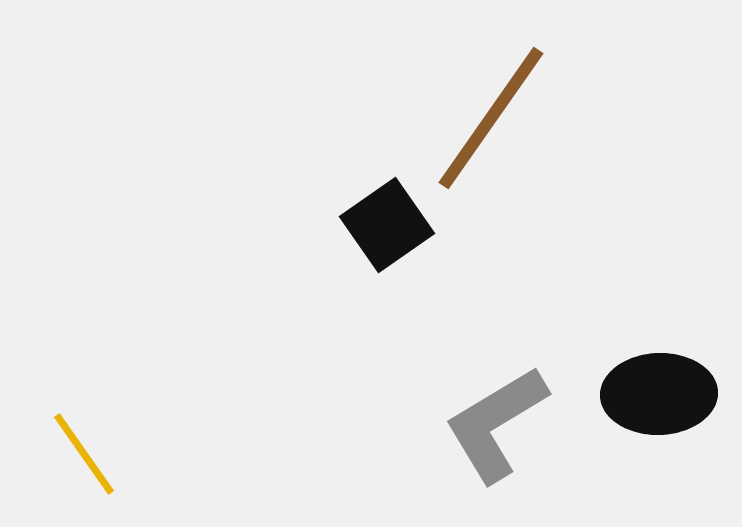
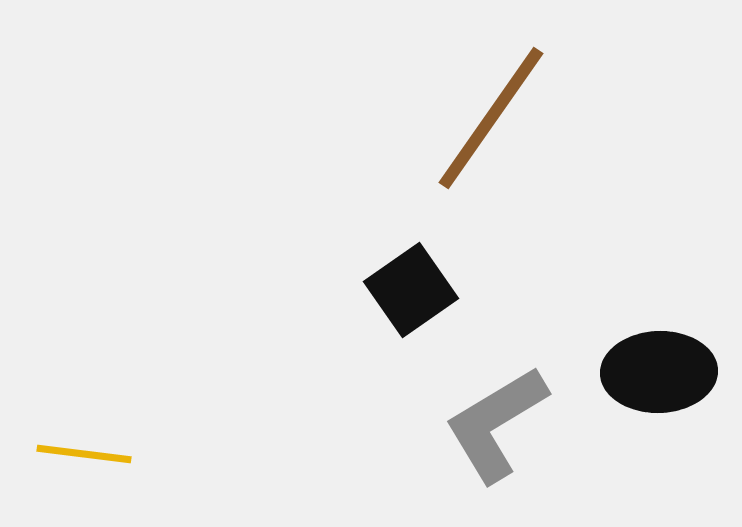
black square: moved 24 px right, 65 px down
black ellipse: moved 22 px up
yellow line: rotated 48 degrees counterclockwise
